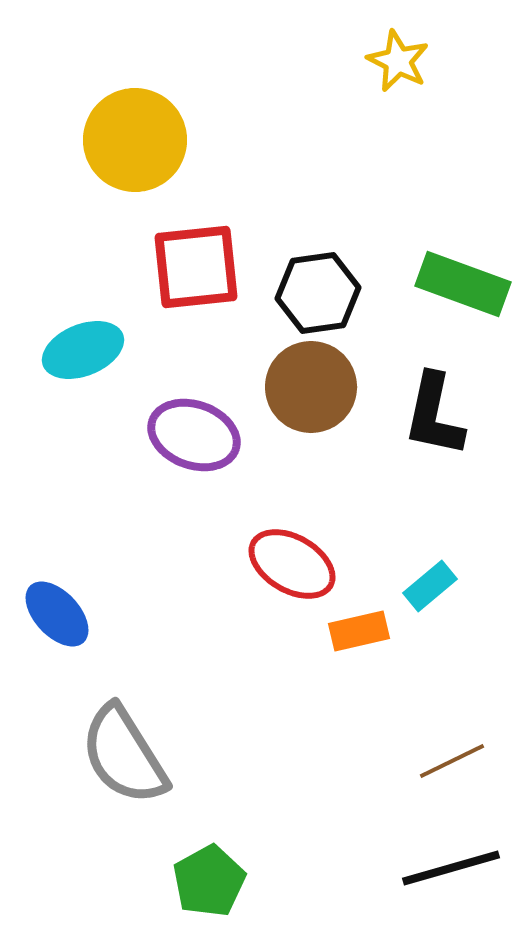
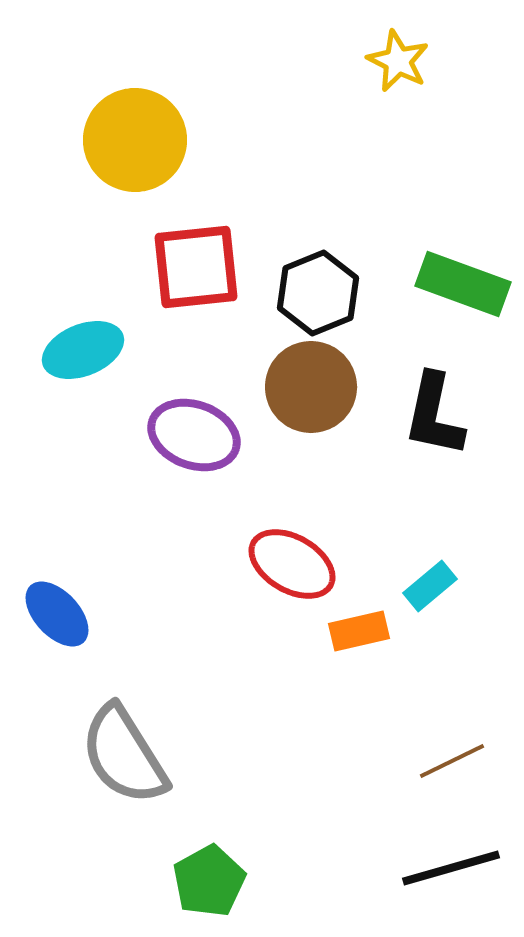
black hexagon: rotated 14 degrees counterclockwise
